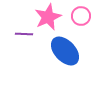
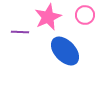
pink circle: moved 4 px right, 1 px up
purple line: moved 4 px left, 2 px up
